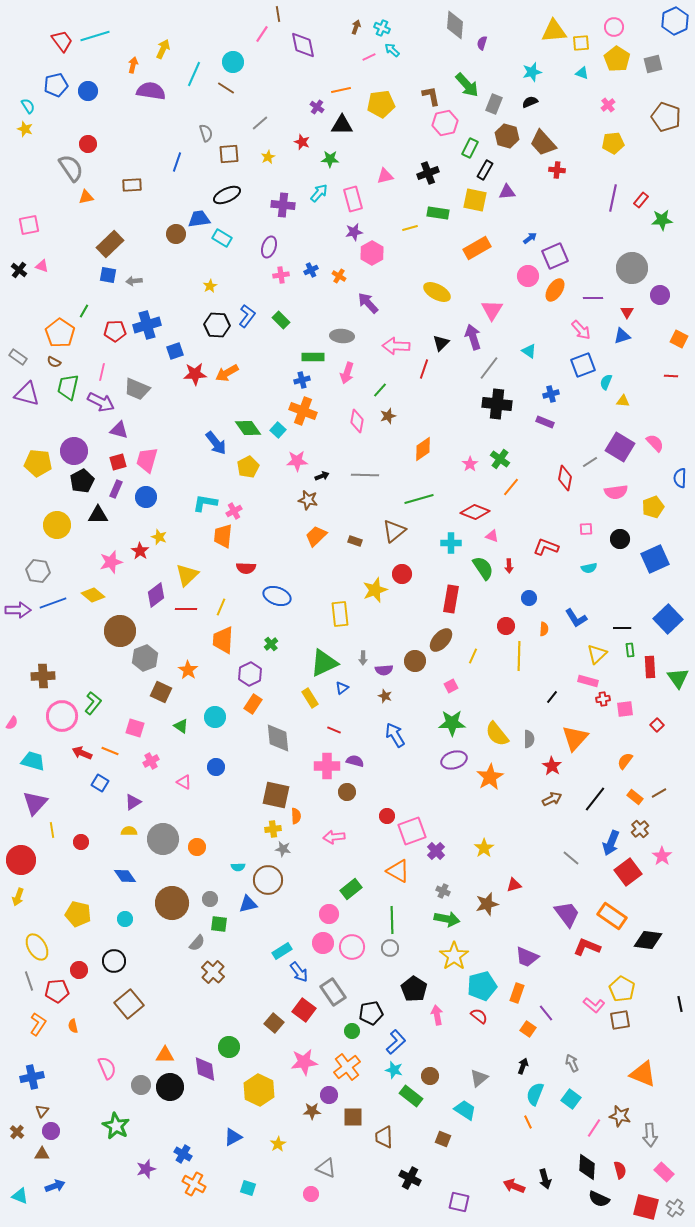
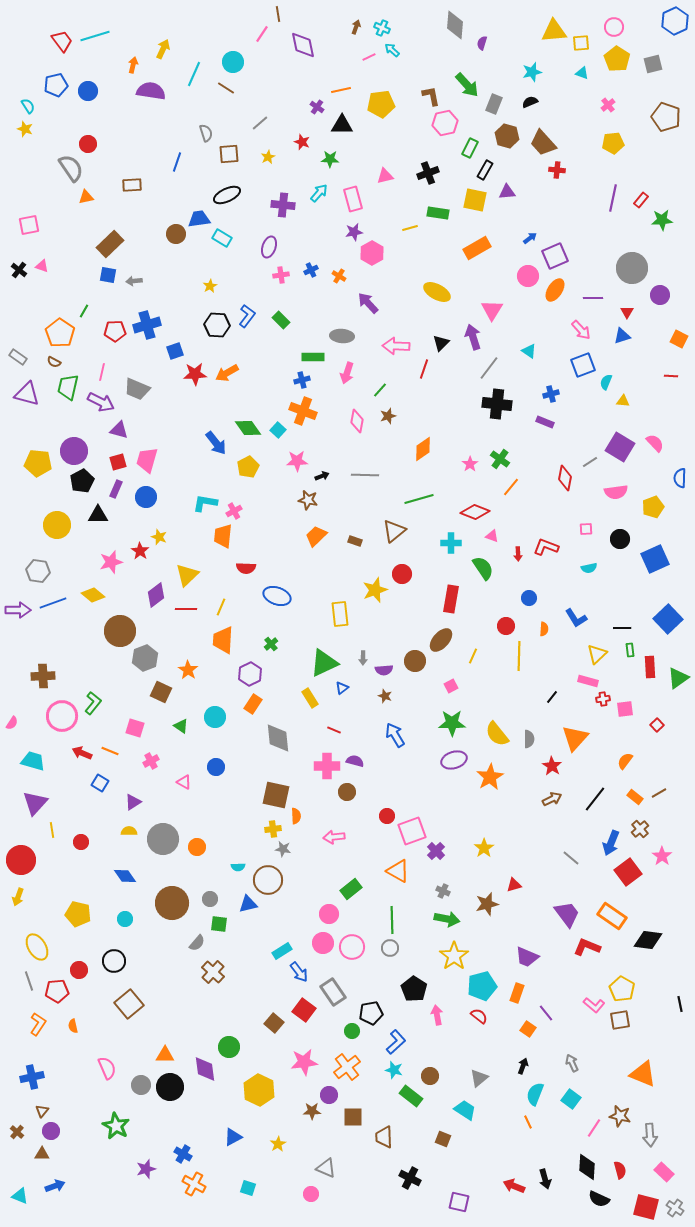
red arrow at (509, 566): moved 9 px right, 12 px up
green triangle at (678, 678): rotated 30 degrees clockwise
